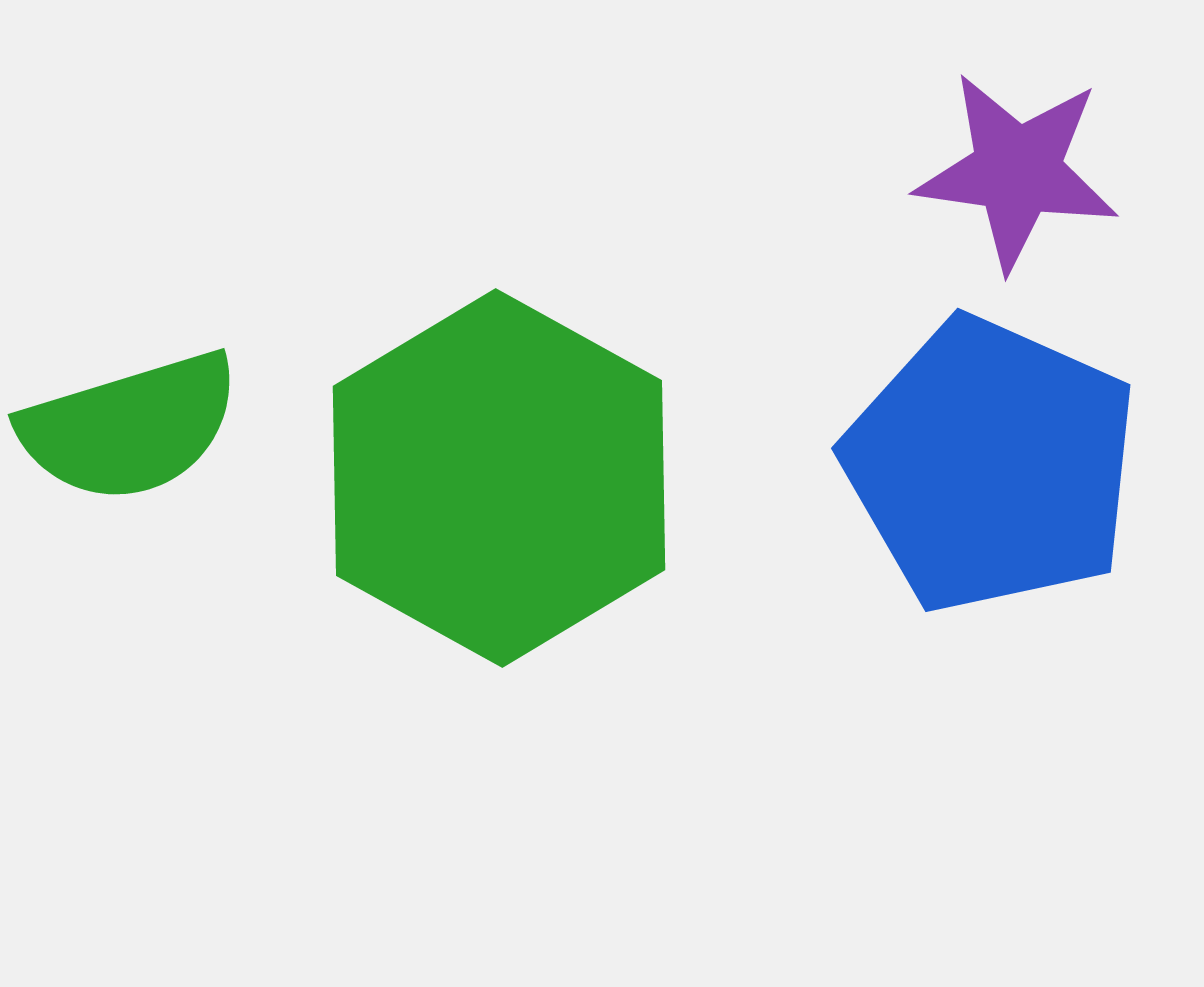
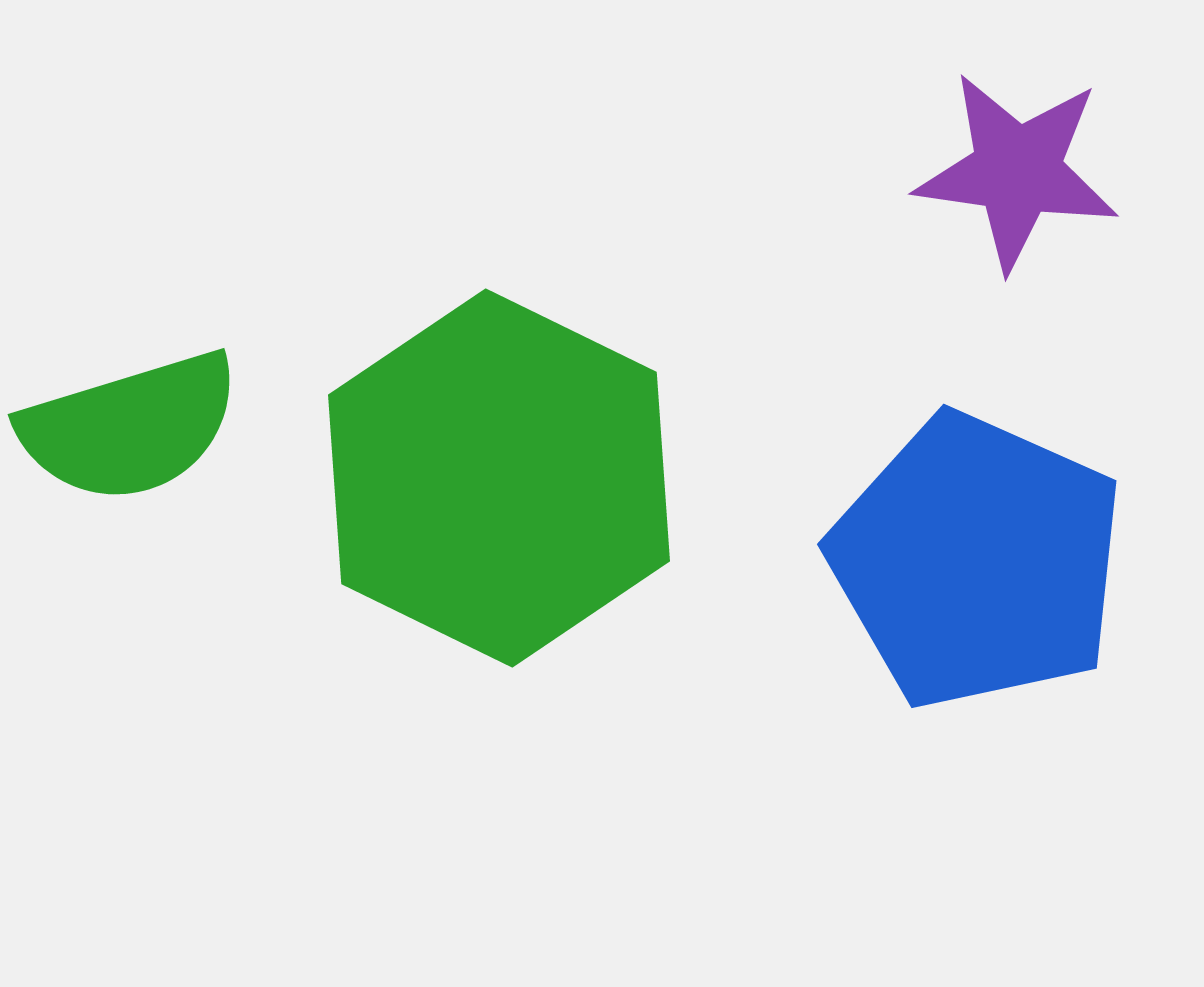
blue pentagon: moved 14 px left, 96 px down
green hexagon: rotated 3 degrees counterclockwise
